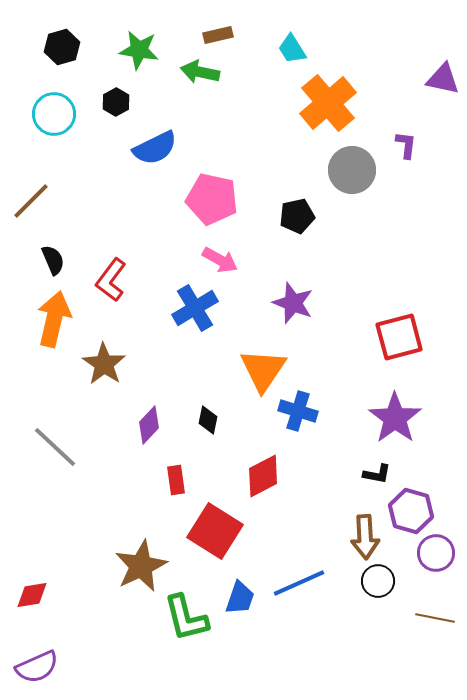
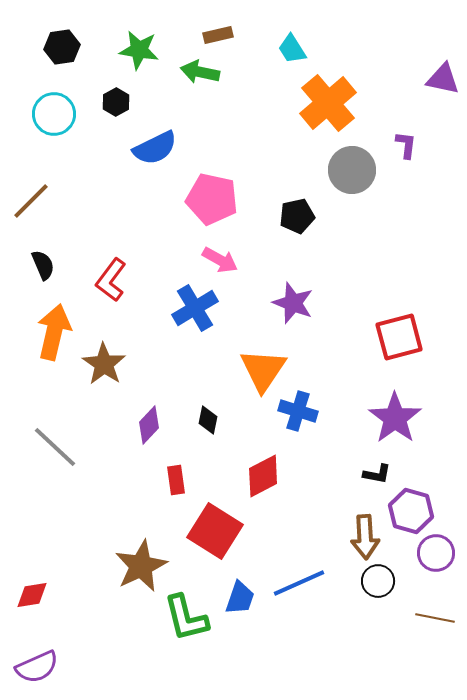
black hexagon at (62, 47): rotated 8 degrees clockwise
black semicircle at (53, 260): moved 10 px left, 5 px down
orange arrow at (54, 319): moved 13 px down
